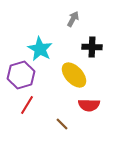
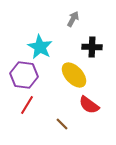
cyan star: moved 2 px up
purple hexagon: moved 3 px right; rotated 24 degrees clockwise
red semicircle: rotated 35 degrees clockwise
